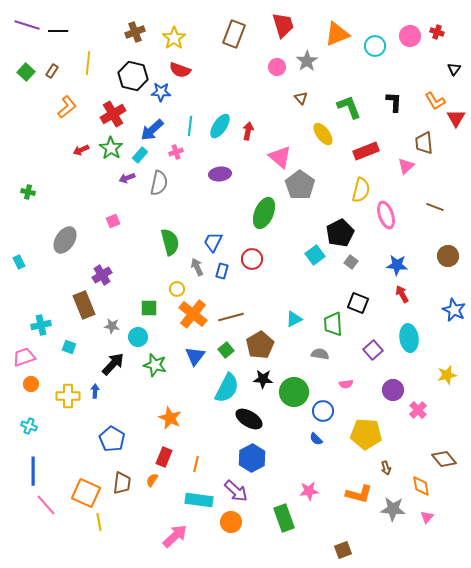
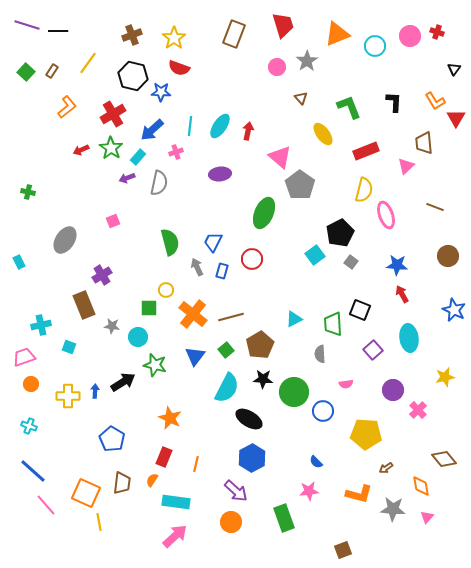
brown cross at (135, 32): moved 3 px left, 3 px down
yellow line at (88, 63): rotated 30 degrees clockwise
red semicircle at (180, 70): moved 1 px left, 2 px up
cyan rectangle at (140, 155): moved 2 px left, 2 px down
yellow semicircle at (361, 190): moved 3 px right
yellow circle at (177, 289): moved 11 px left, 1 px down
black square at (358, 303): moved 2 px right, 7 px down
gray semicircle at (320, 354): rotated 102 degrees counterclockwise
black arrow at (113, 364): moved 10 px right, 18 px down; rotated 15 degrees clockwise
yellow star at (447, 375): moved 2 px left, 2 px down
blue semicircle at (316, 439): moved 23 px down
brown arrow at (386, 468): rotated 72 degrees clockwise
blue line at (33, 471): rotated 48 degrees counterclockwise
cyan rectangle at (199, 500): moved 23 px left, 2 px down
